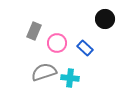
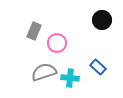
black circle: moved 3 px left, 1 px down
blue rectangle: moved 13 px right, 19 px down
